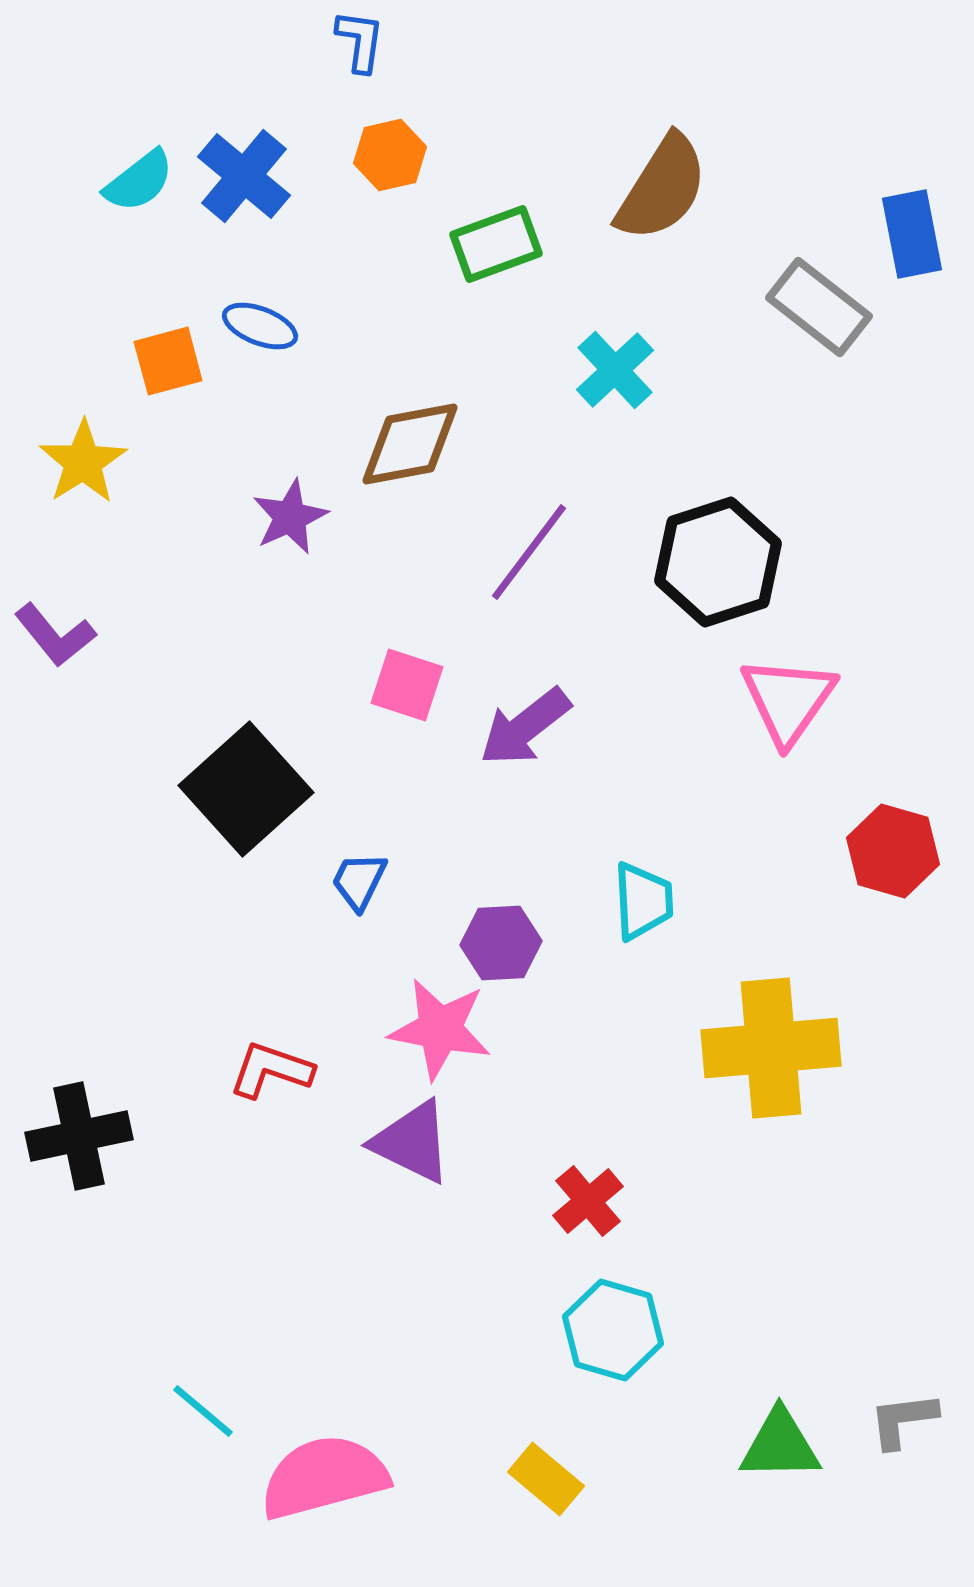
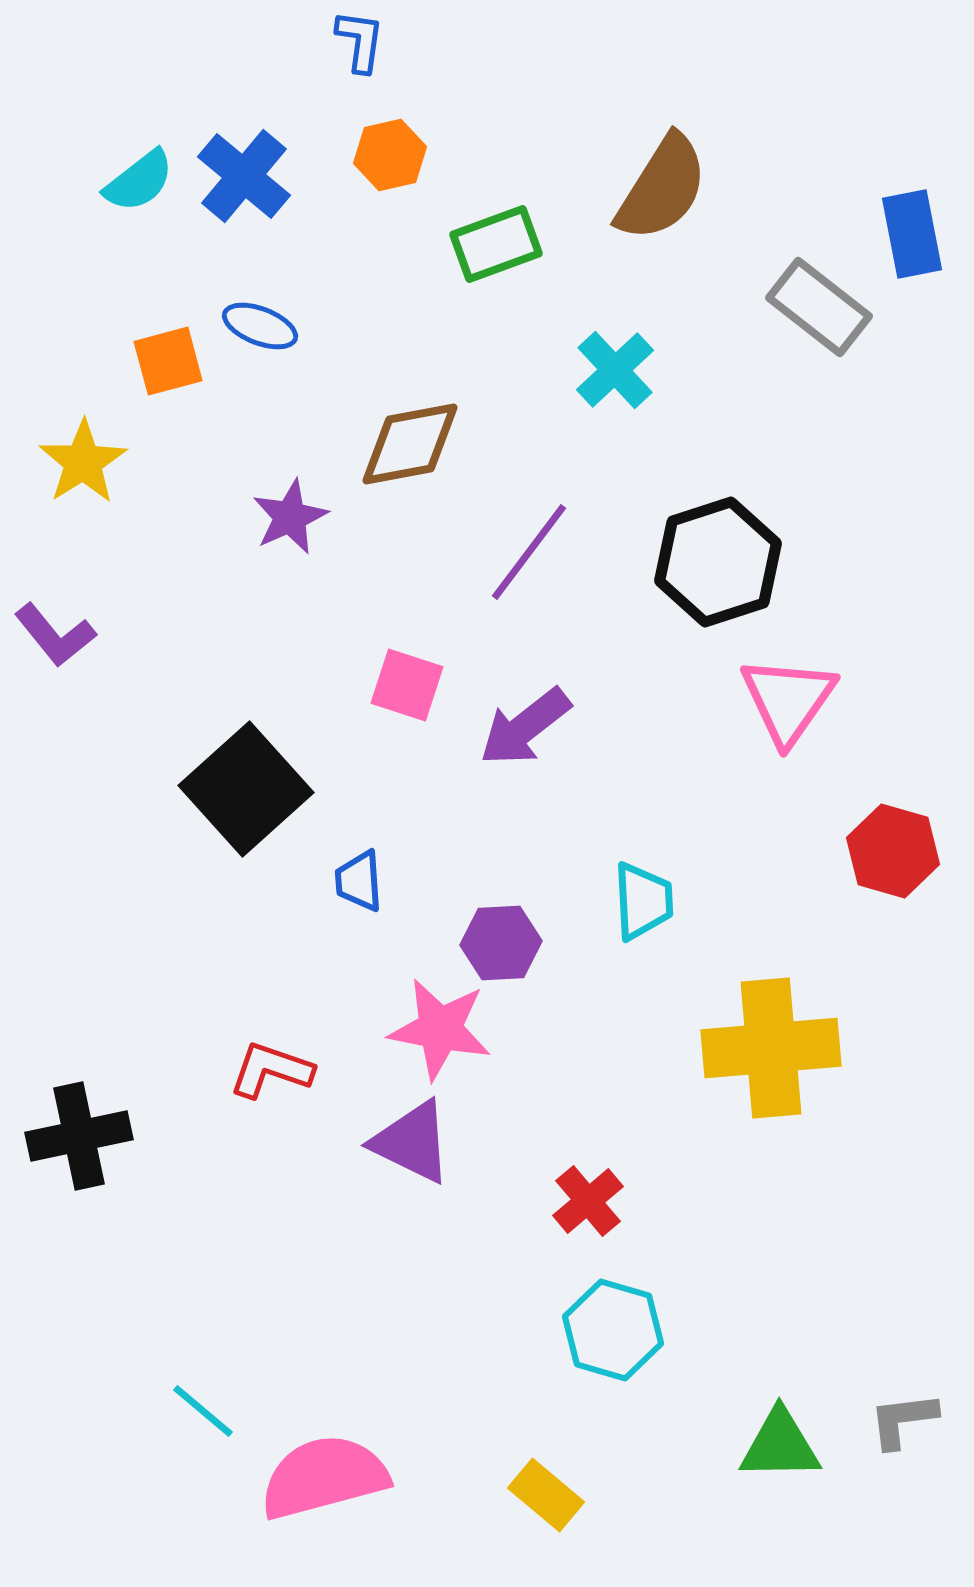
blue trapezoid: rotated 30 degrees counterclockwise
yellow rectangle: moved 16 px down
